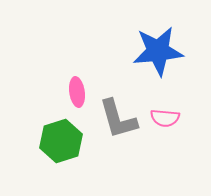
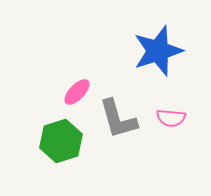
blue star: rotated 12 degrees counterclockwise
pink ellipse: rotated 52 degrees clockwise
pink semicircle: moved 6 px right
